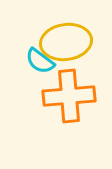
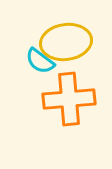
orange cross: moved 3 px down
